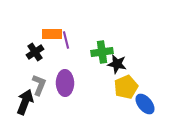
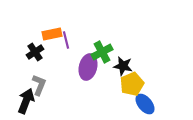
orange rectangle: rotated 12 degrees counterclockwise
green cross: rotated 20 degrees counterclockwise
black star: moved 6 px right, 2 px down
purple ellipse: moved 23 px right, 16 px up; rotated 15 degrees clockwise
yellow pentagon: moved 6 px right, 3 px up
black arrow: moved 1 px right, 1 px up
